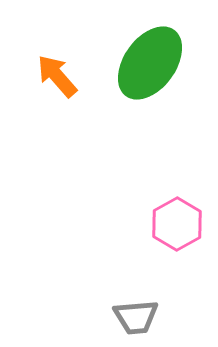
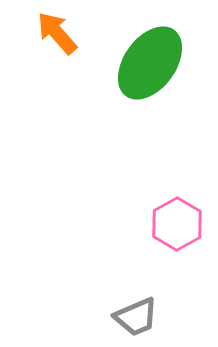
orange arrow: moved 43 px up
gray trapezoid: rotated 18 degrees counterclockwise
